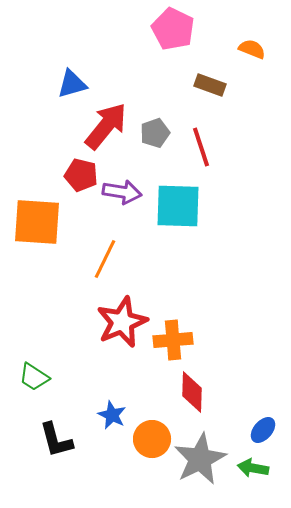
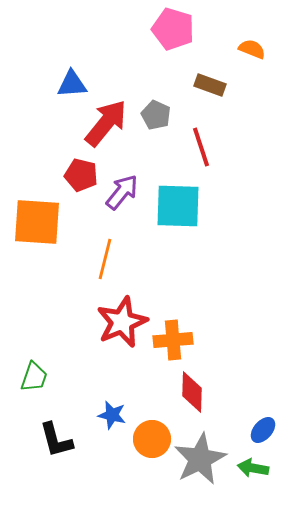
pink pentagon: rotated 9 degrees counterclockwise
blue triangle: rotated 12 degrees clockwise
red arrow: moved 3 px up
gray pentagon: moved 1 px right, 18 px up; rotated 28 degrees counterclockwise
purple arrow: rotated 60 degrees counterclockwise
orange line: rotated 12 degrees counterclockwise
green trapezoid: rotated 104 degrees counterclockwise
blue star: rotated 12 degrees counterclockwise
